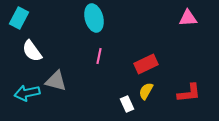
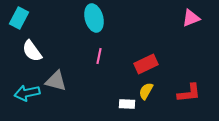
pink triangle: moved 3 px right; rotated 18 degrees counterclockwise
white rectangle: rotated 63 degrees counterclockwise
